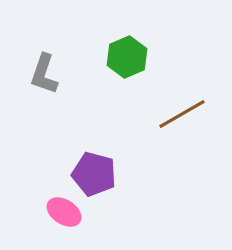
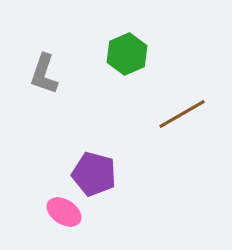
green hexagon: moved 3 px up
